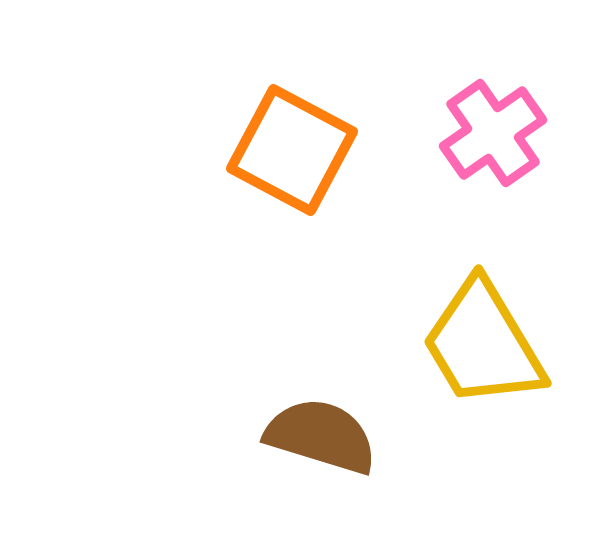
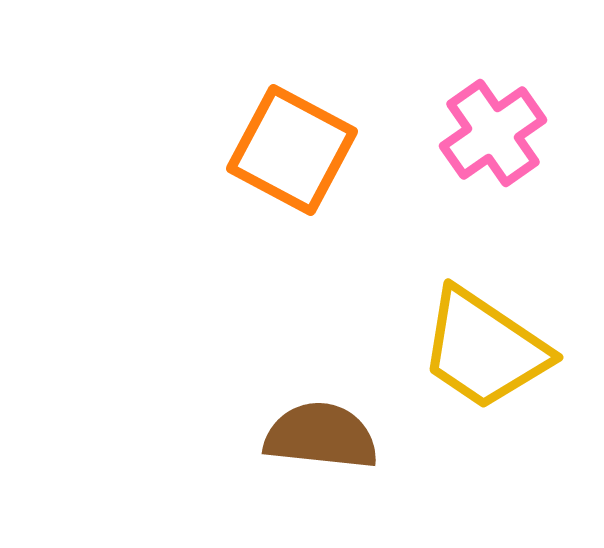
yellow trapezoid: moved 1 px right, 5 px down; rotated 25 degrees counterclockwise
brown semicircle: rotated 11 degrees counterclockwise
